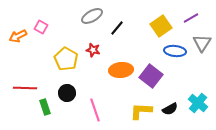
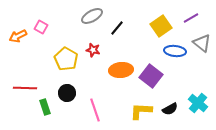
gray triangle: rotated 24 degrees counterclockwise
